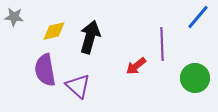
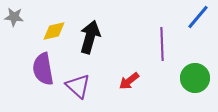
red arrow: moved 7 px left, 15 px down
purple semicircle: moved 2 px left, 1 px up
